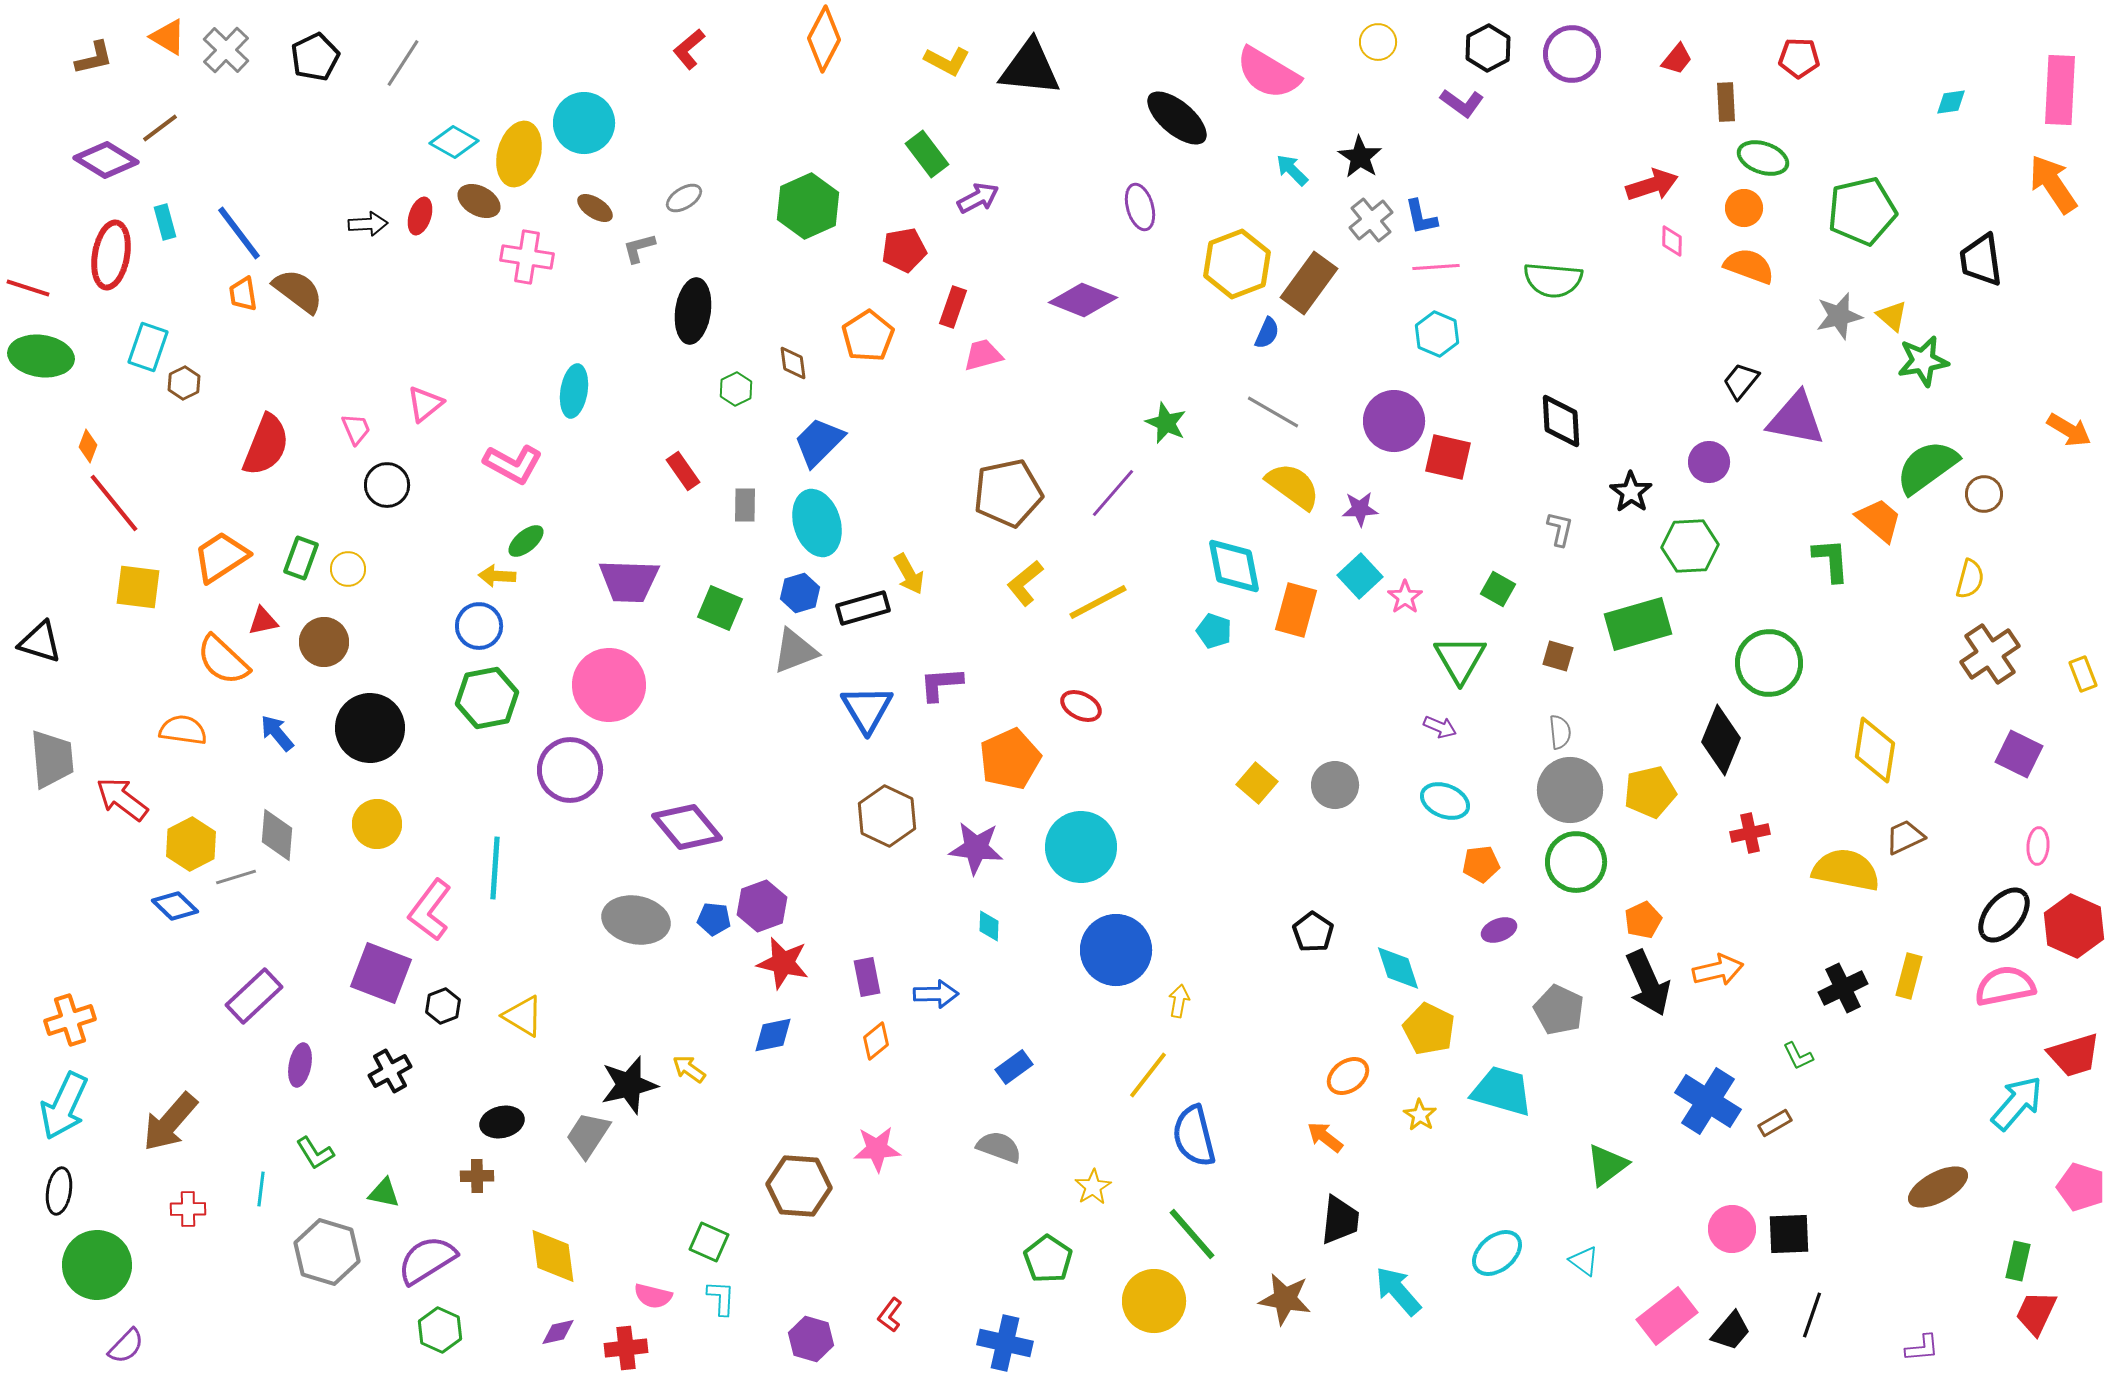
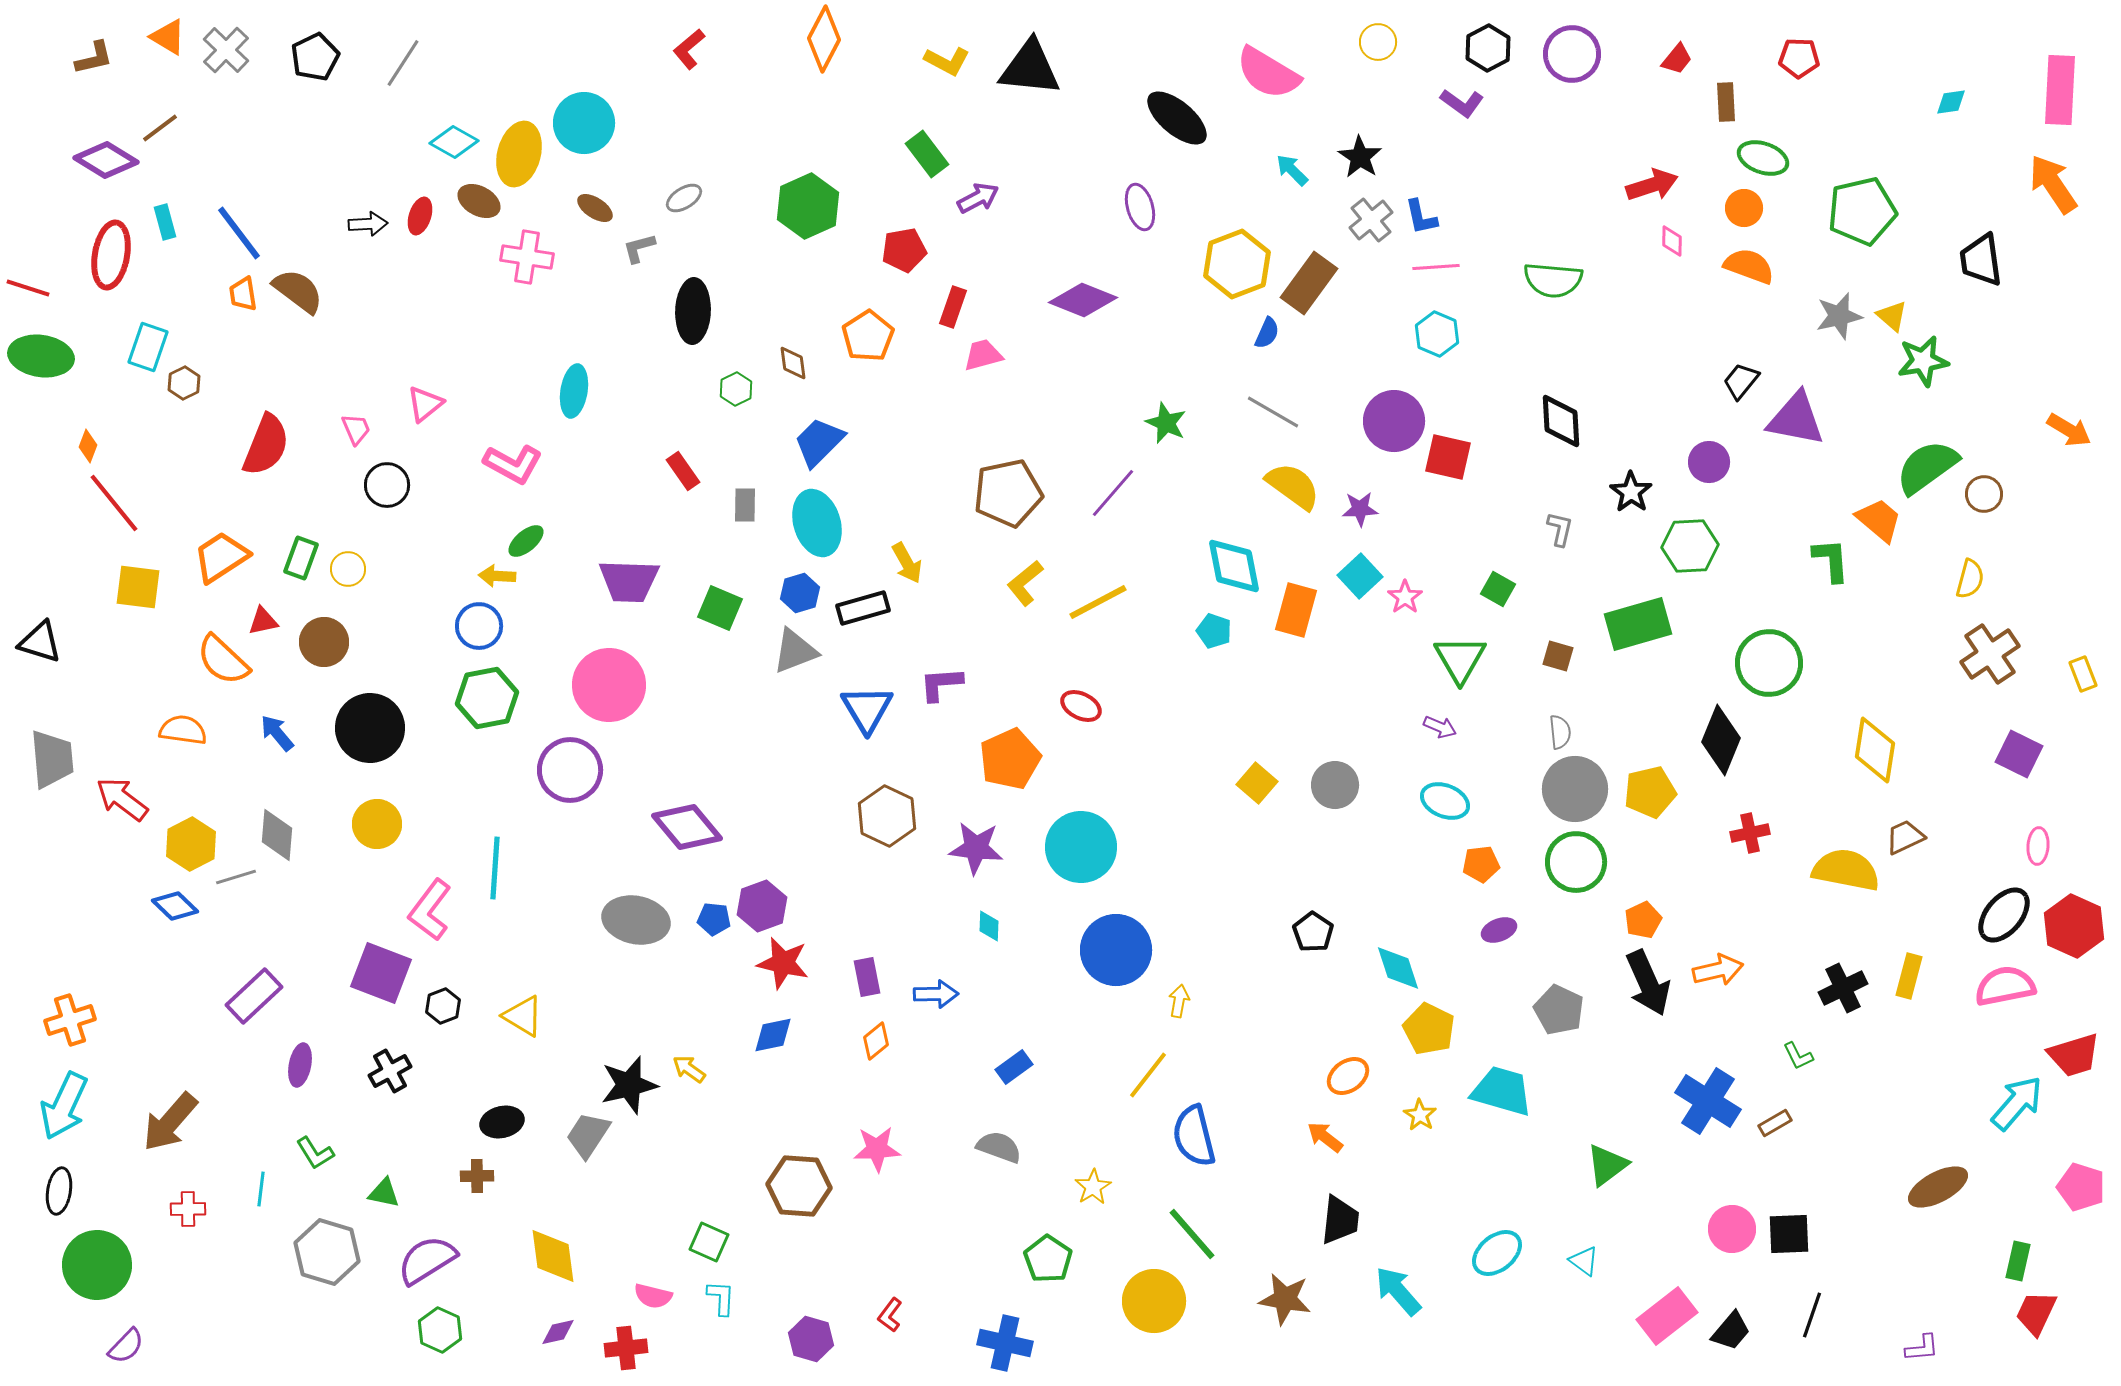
black ellipse at (693, 311): rotated 6 degrees counterclockwise
yellow arrow at (909, 574): moved 2 px left, 11 px up
gray circle at (1570, 790): moved 5 px right, 1 px up
